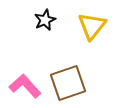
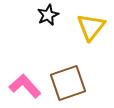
black star: moved 3 px right, 5 px up
yellow triangle: moved 1 px left, 1 px down
